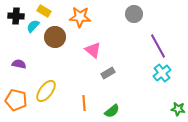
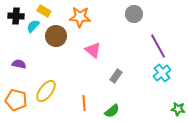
brown circle: moved 1 px right, 1 px up
gray rectangle: moved 8 px right, 3 px down; rotated 24 degrees counterclockwise
